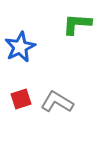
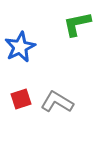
green L-shape: rotated 16 degrees counterclockwise
